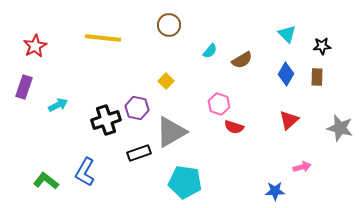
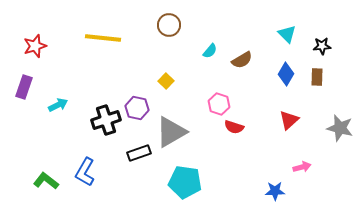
red star: rotated 10 degrees clockwise
